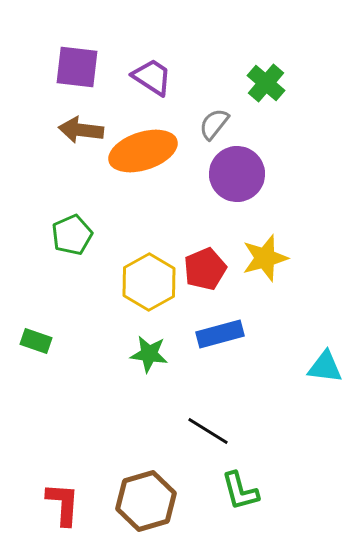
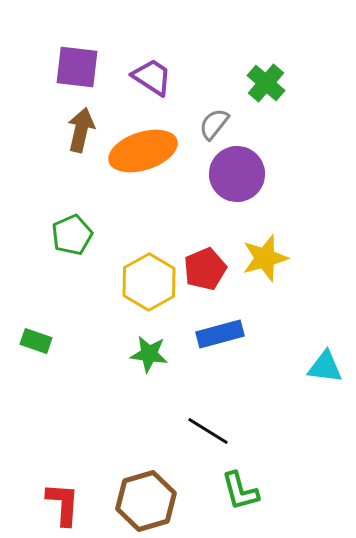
brown arrow: rotated 96 degrees clockwise
